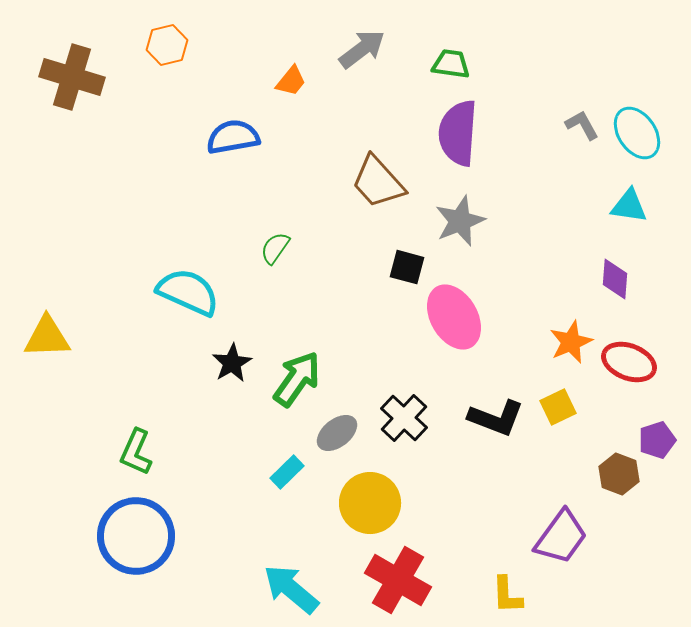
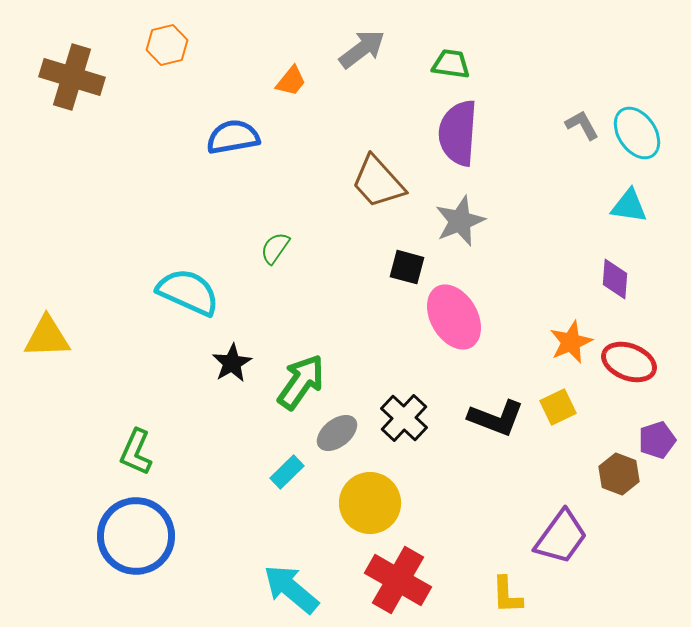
green arrow: moved 4 px right, 3 px down
